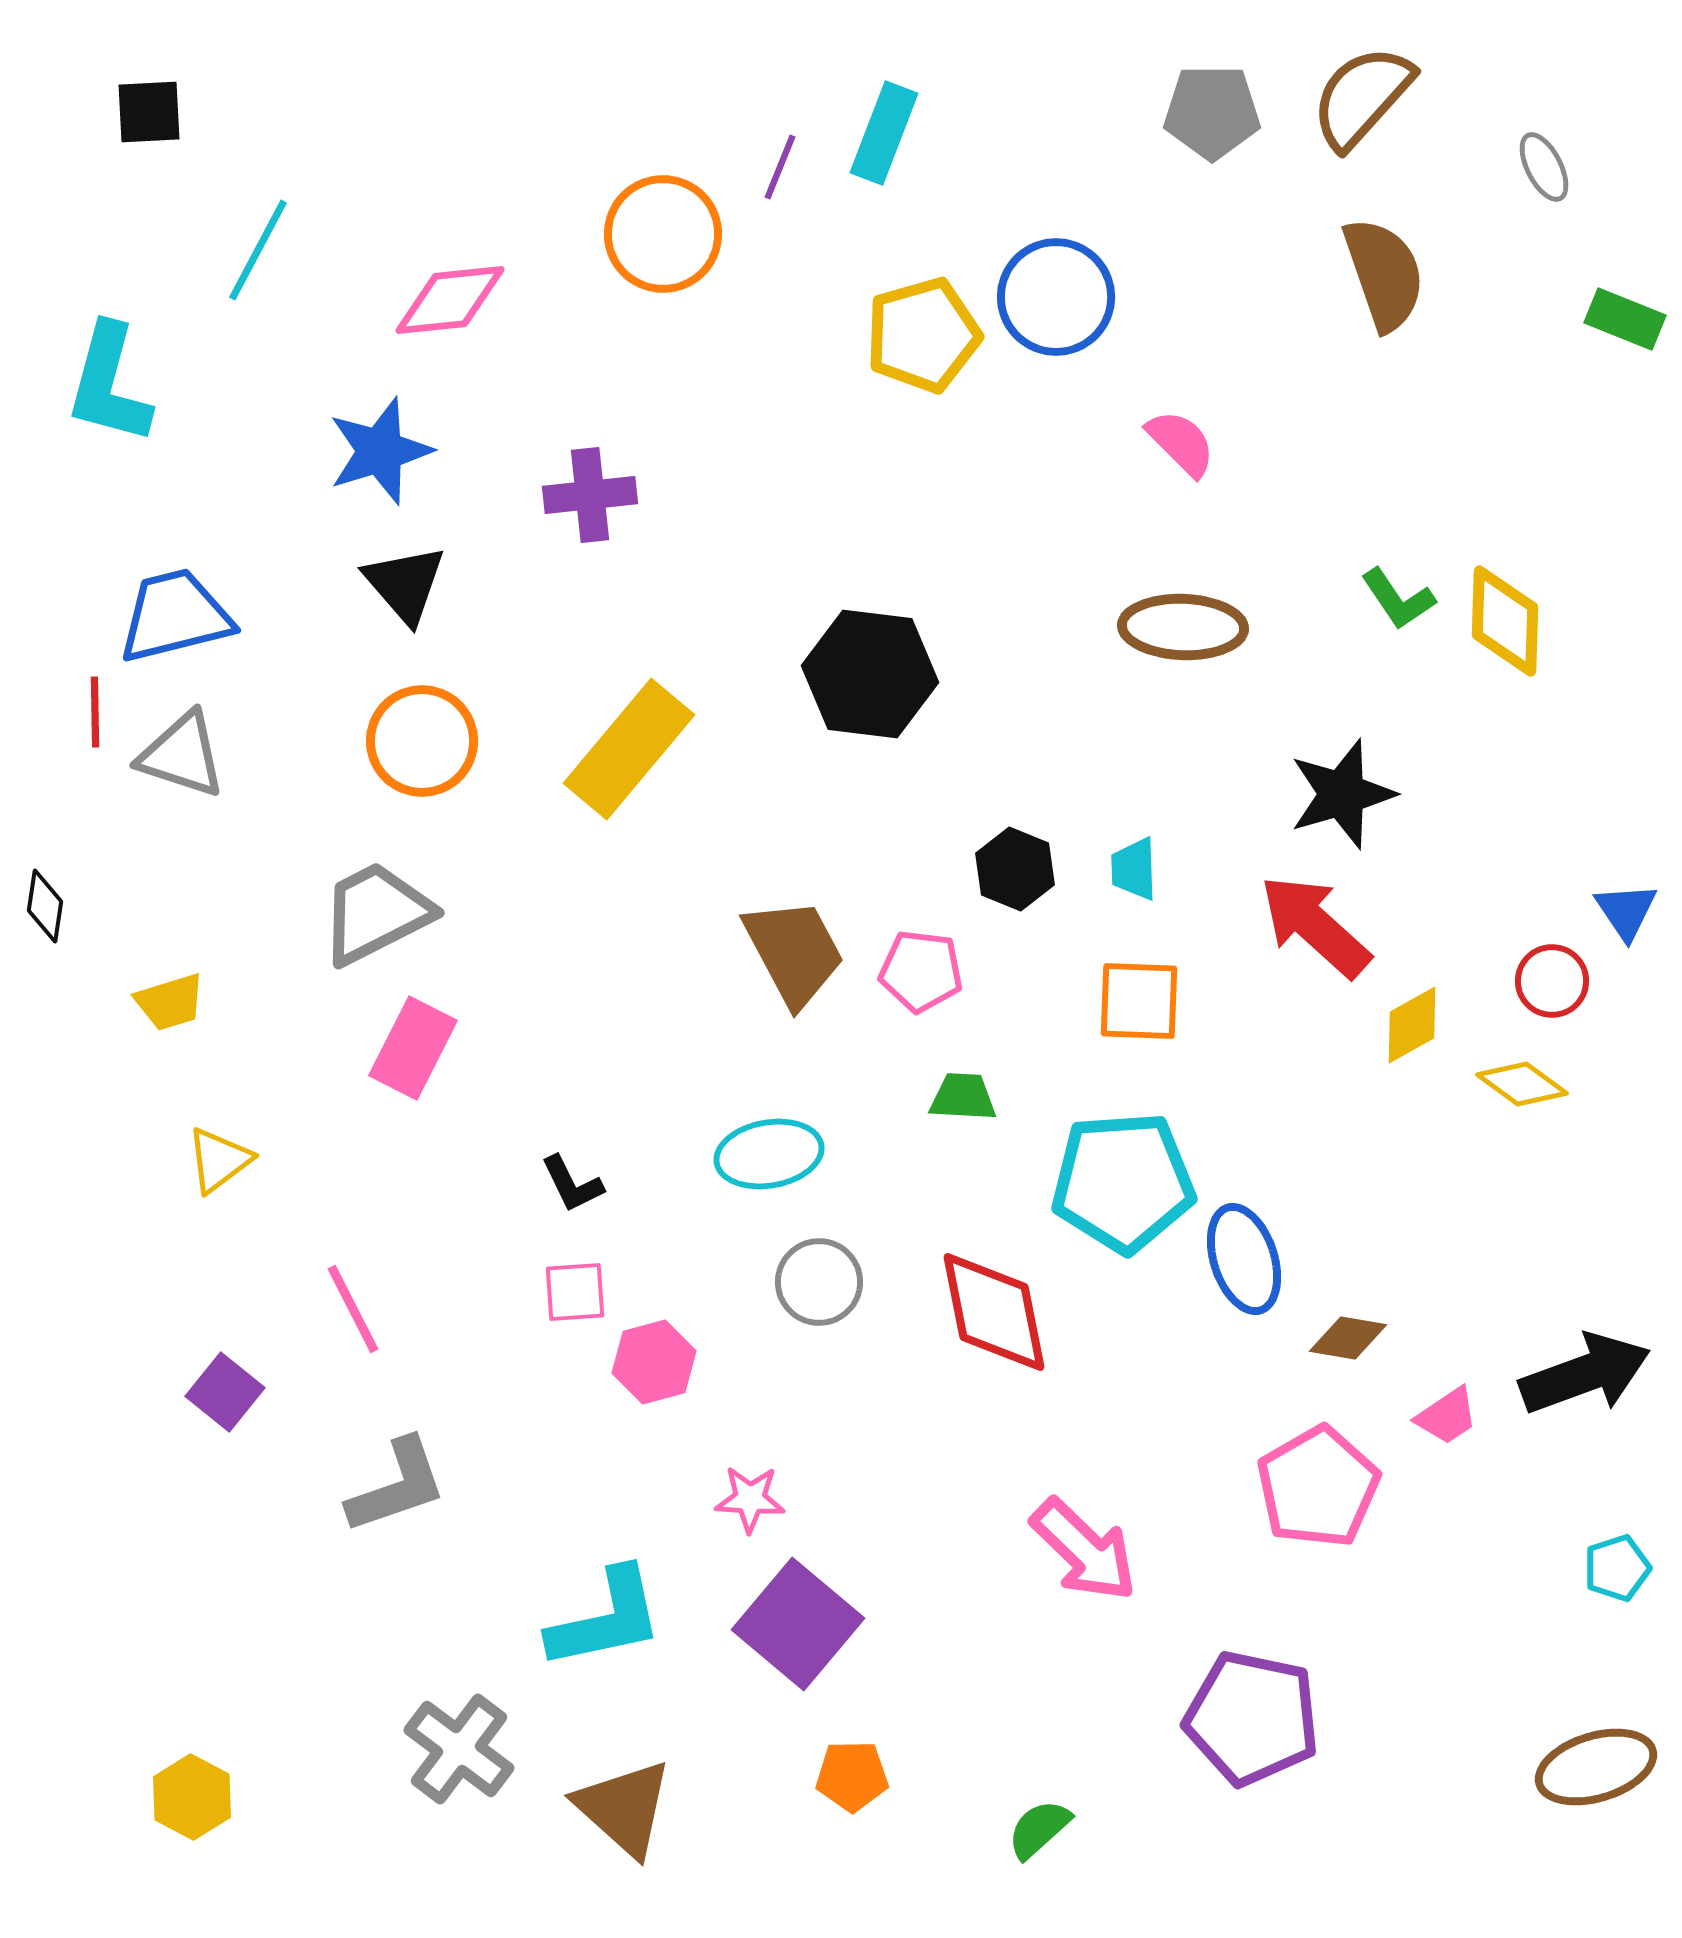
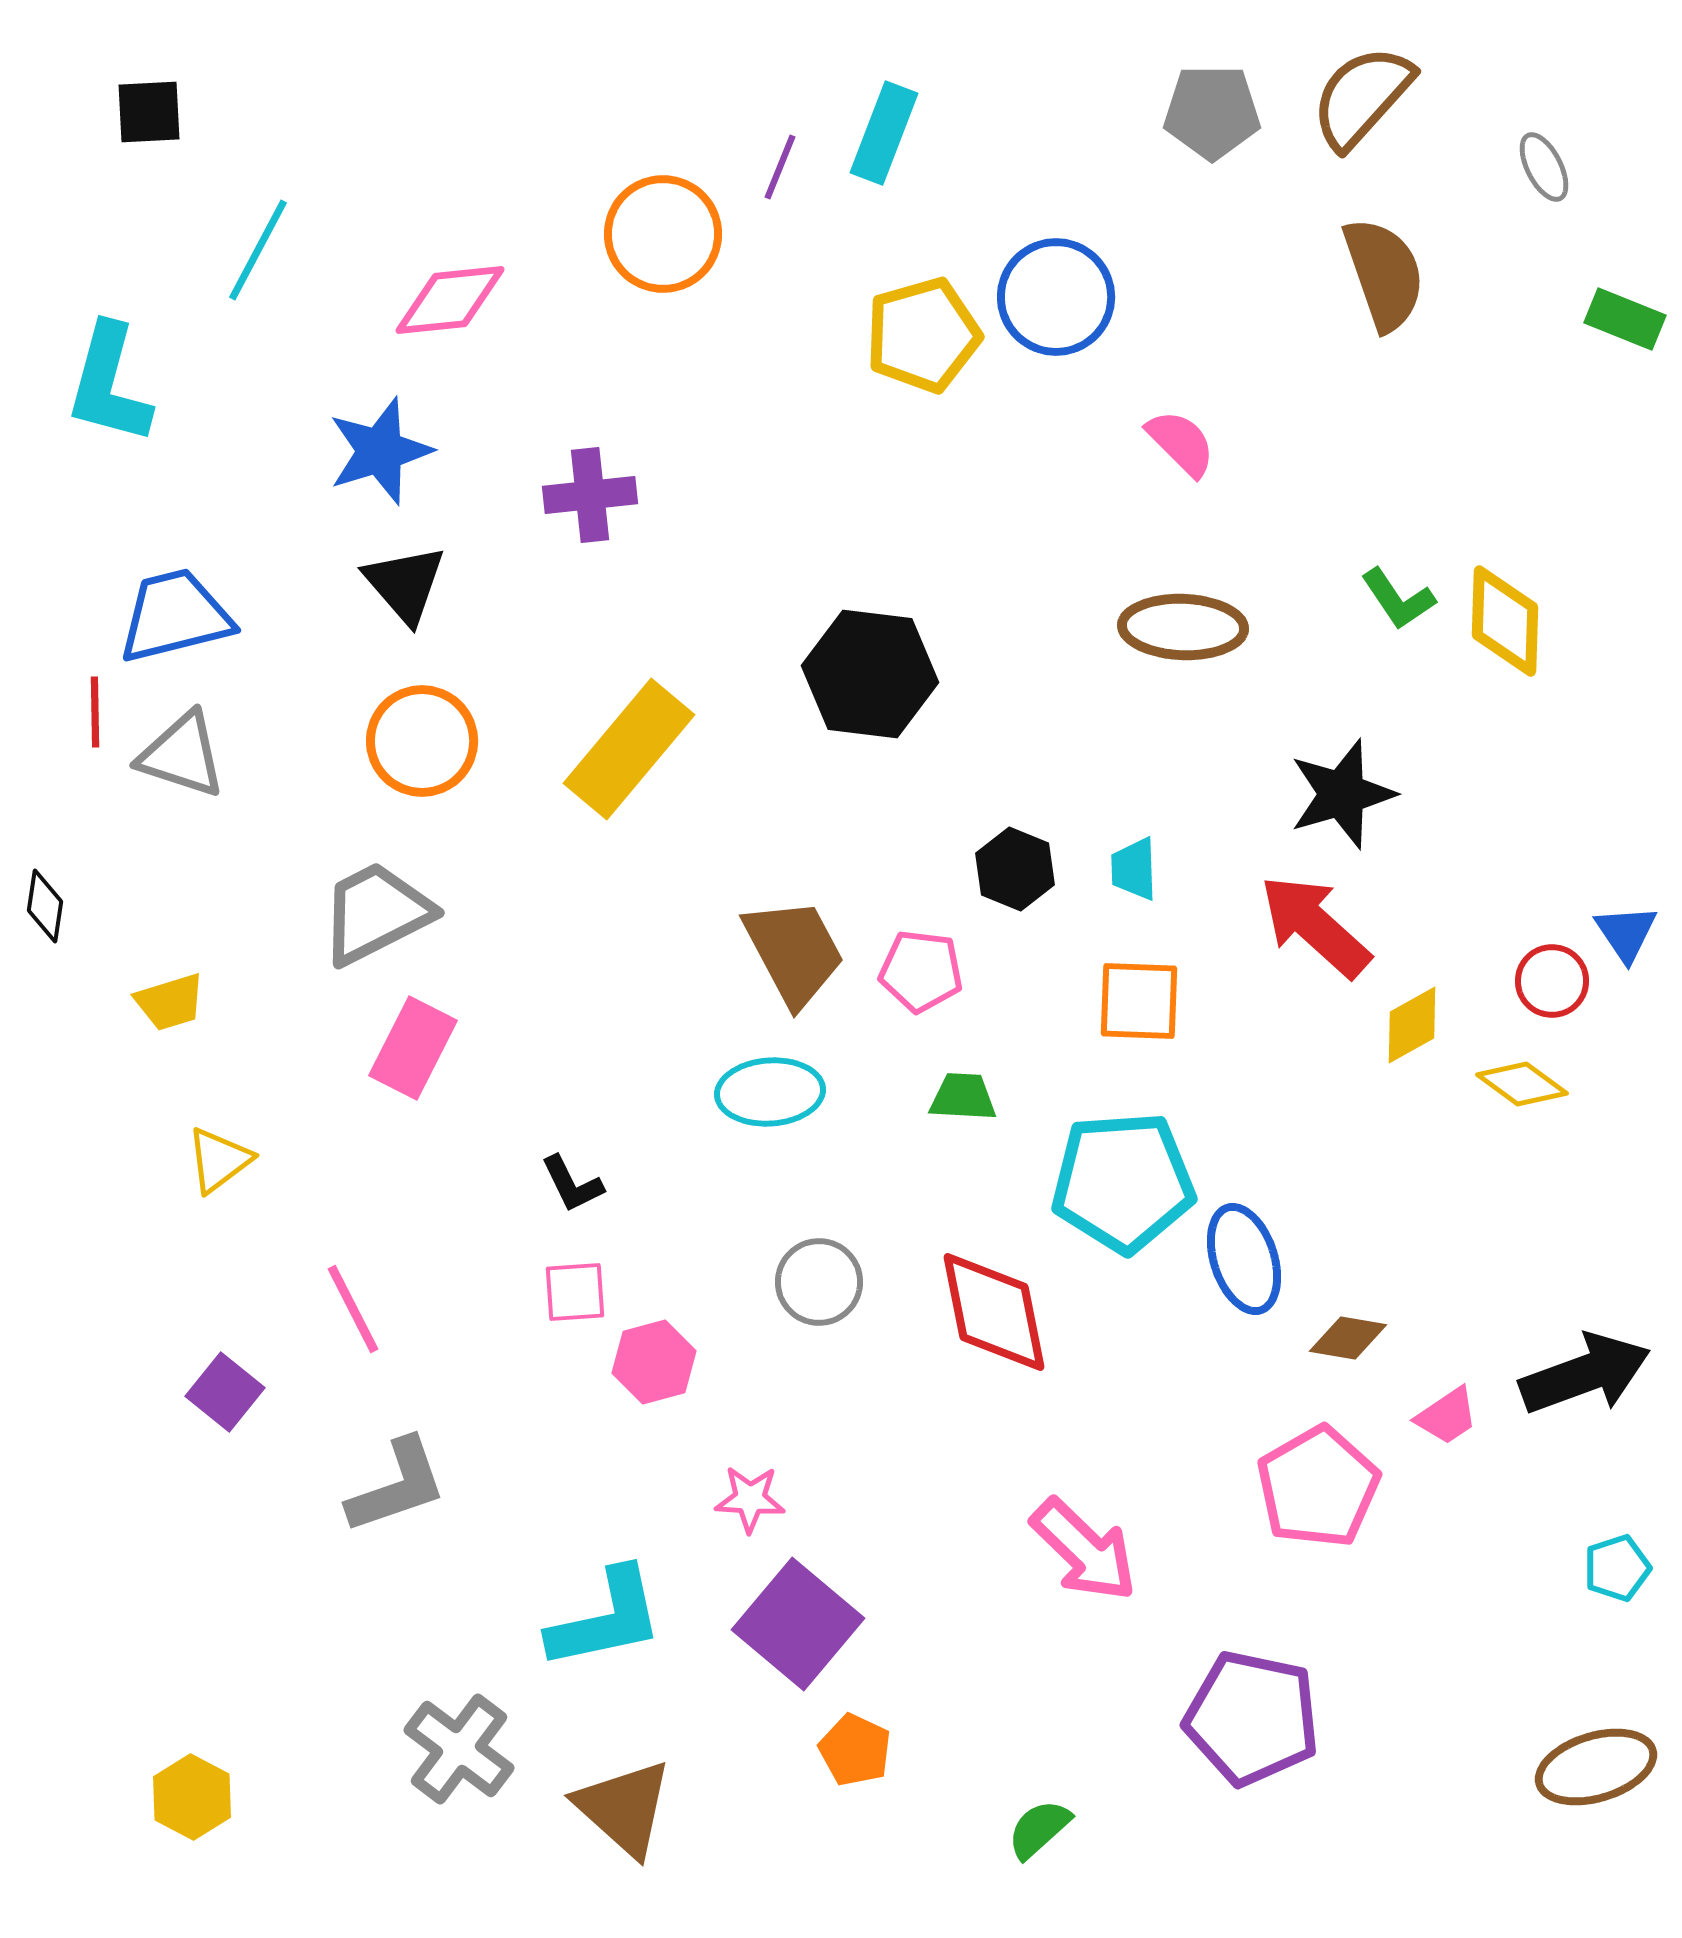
blue triangle at (1626, 911): moved 22 px down
cyan ellipse at (769, 1154): moved 1 px right, 62 px up; rotated 6 degrees clockwise
orange pentagon at (852, 1776): moved 3 px right, 26 px up; rotated 26 degrees clockwise
